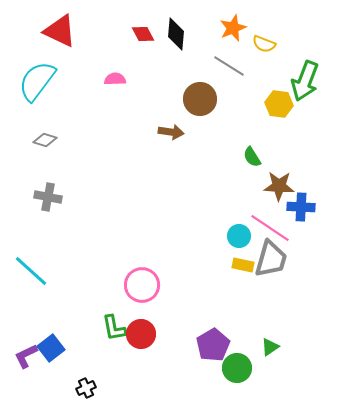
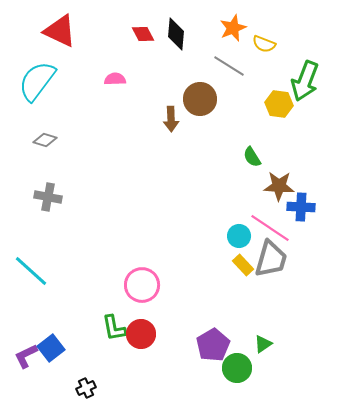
brown arrow: moved 13 px up; rotated 80 degrees clockwise
yellow rectangle: rotated 35 degrees clockwise
green triangle: moved 7 px left, 3 px up
